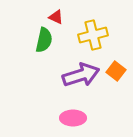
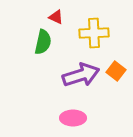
yellow cross: moved 1 px right, 2 px up; rotated 12 degrees clockwise
green semicircle: moved 1 px left, 2 px down
